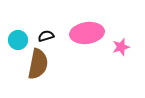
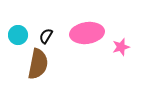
black semicircle: rotated 42 degrees counterclockwise
cyan circle: moved 5 px up
